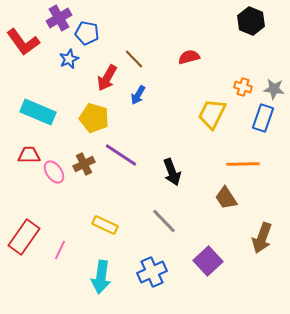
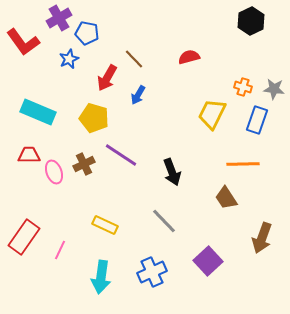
black hexagon: rotated 12 degrees clockwise
blue rectangle: moved 6 px left, 2 px down
pink ellipse: rotated 15 degrees clockwise
